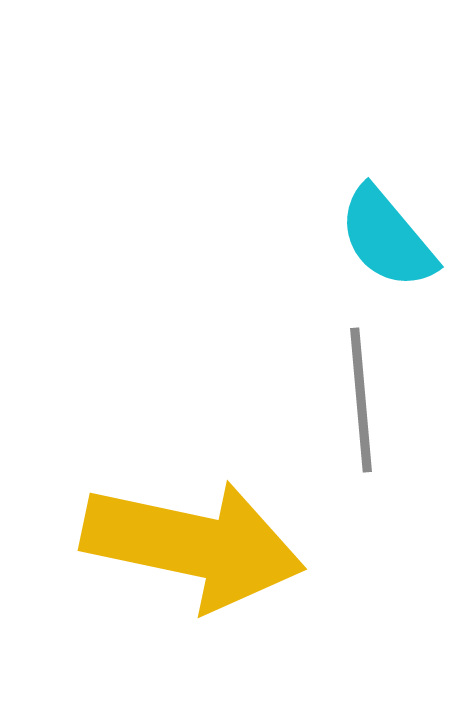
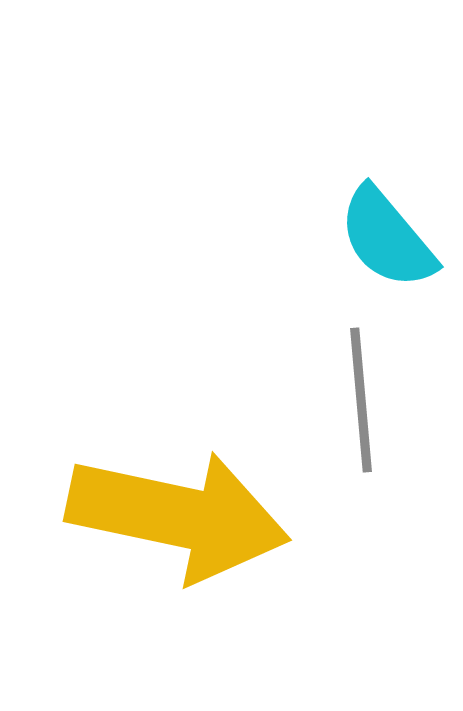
yellow arrow: moved 15 px left, 29 px up
